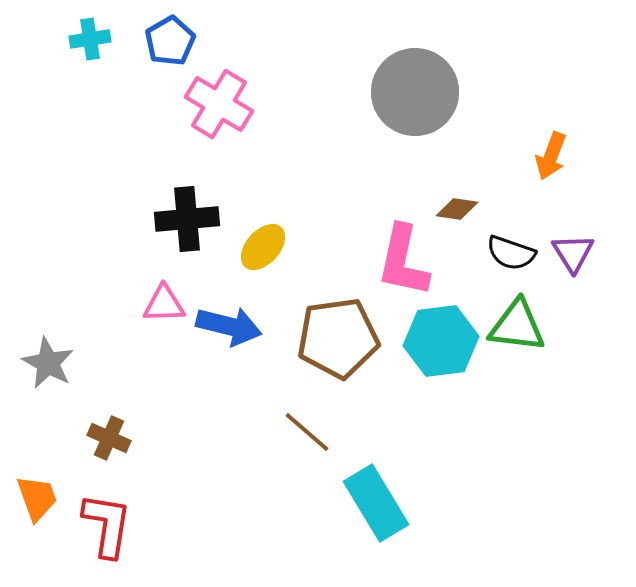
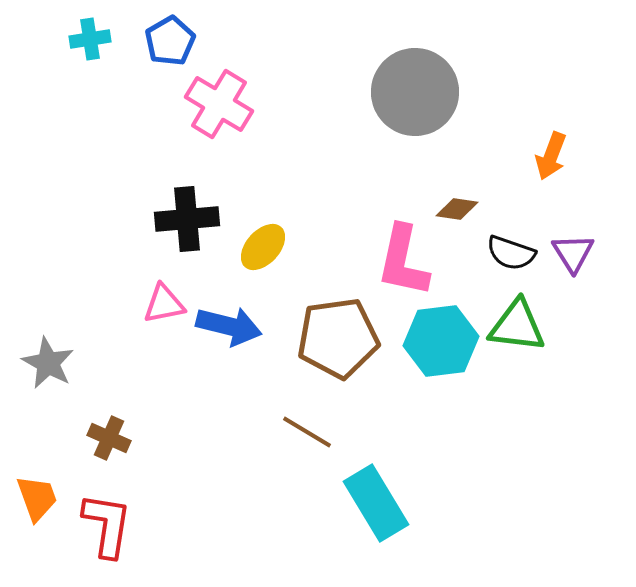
pink triangle: rotated 9 degrees counterclockwise
brown line: rotated 10 degrees counterclockwise
